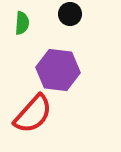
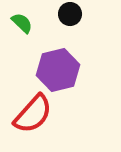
green semicircle: rotated 50 degrees counterclockwise
purple hexagon: rotated 21 degrees counterclockwise
